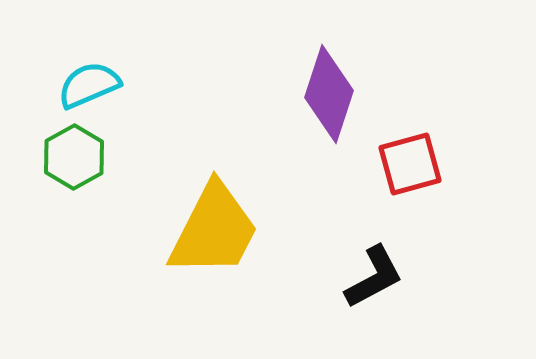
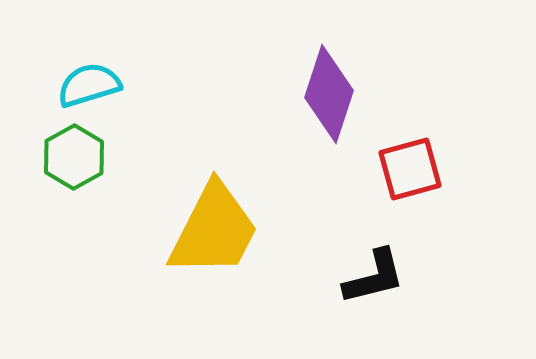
cyan semicircle: rotated 6 degrees clockwise
red square: moved 5 px down
black L-shape: rotated 14 degrees clockwise
